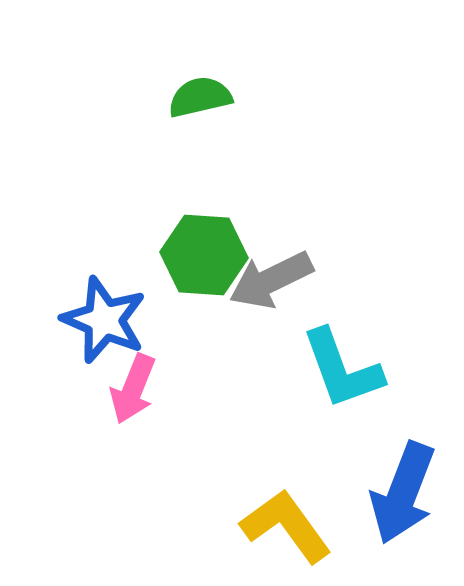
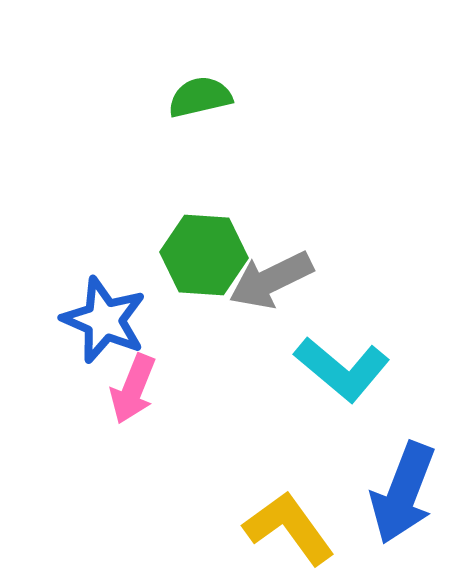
cyan L-shape: rotated 30 degrees counterclockwise
yellow L-shape: moved 3 px right, 2 px down
